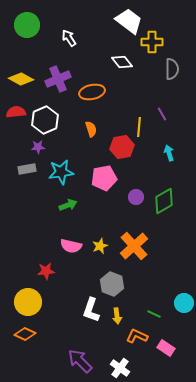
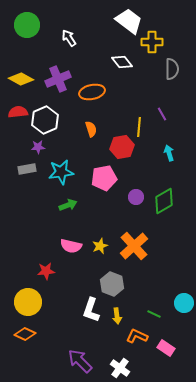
red semicircle: moved 2 px right
